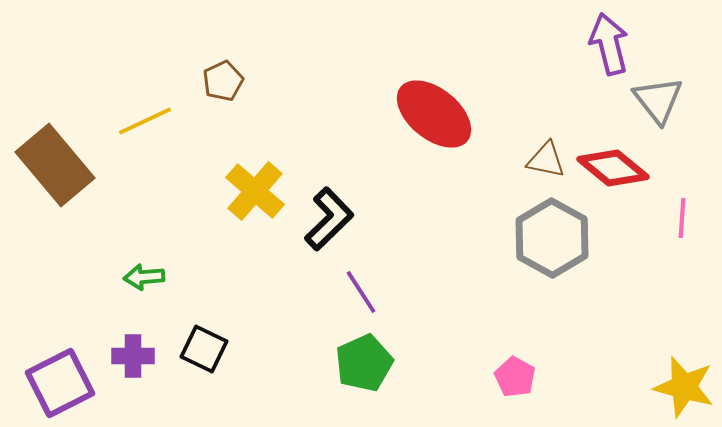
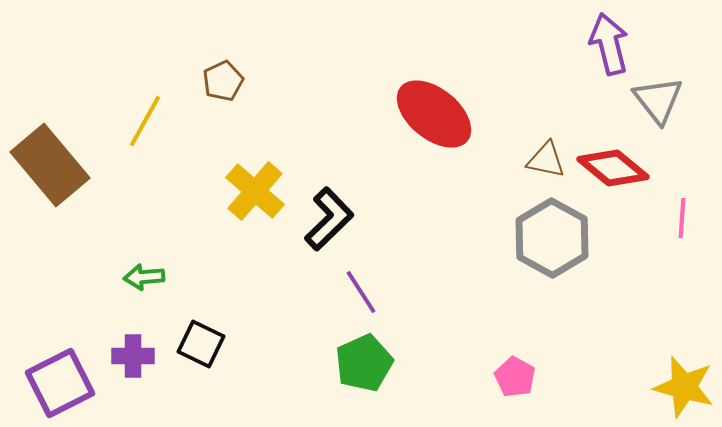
yellow line: rotated 36 degrees counterclockwise
brown rectangle: moved 5 px left
black square: moved 3 px left, 5 px up
